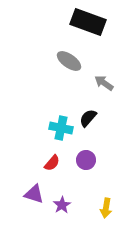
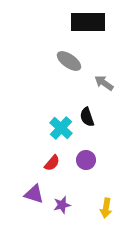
black rectangle: rotated 20 degrees counterclockwise
black semicircle: moved 1 px left, 1 px up; rotated 60 degrees counterclockwise
cyan cross: rotated 30 degrees clockwise
purple star: rotated 18 degrees clockwise
